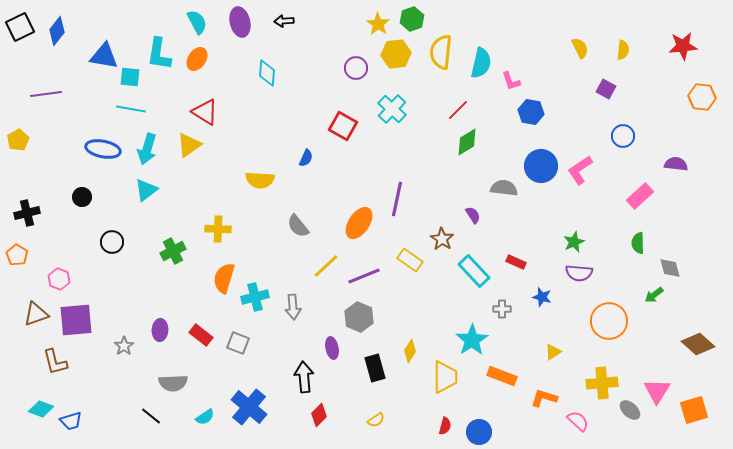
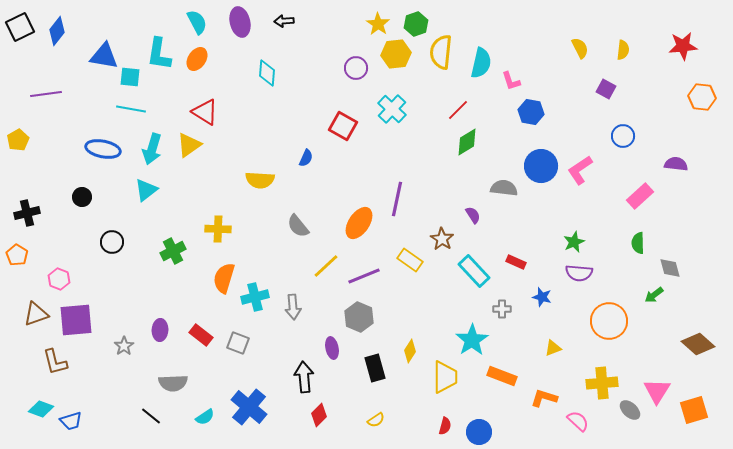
green hexagon at (412, 19): moved 4 px right, 5 px down
cyan arrow at (147, 149): moved 5 px right
yellow triangle at (553, 352): moved 4 px up; rotated 12 degrees clockwise
